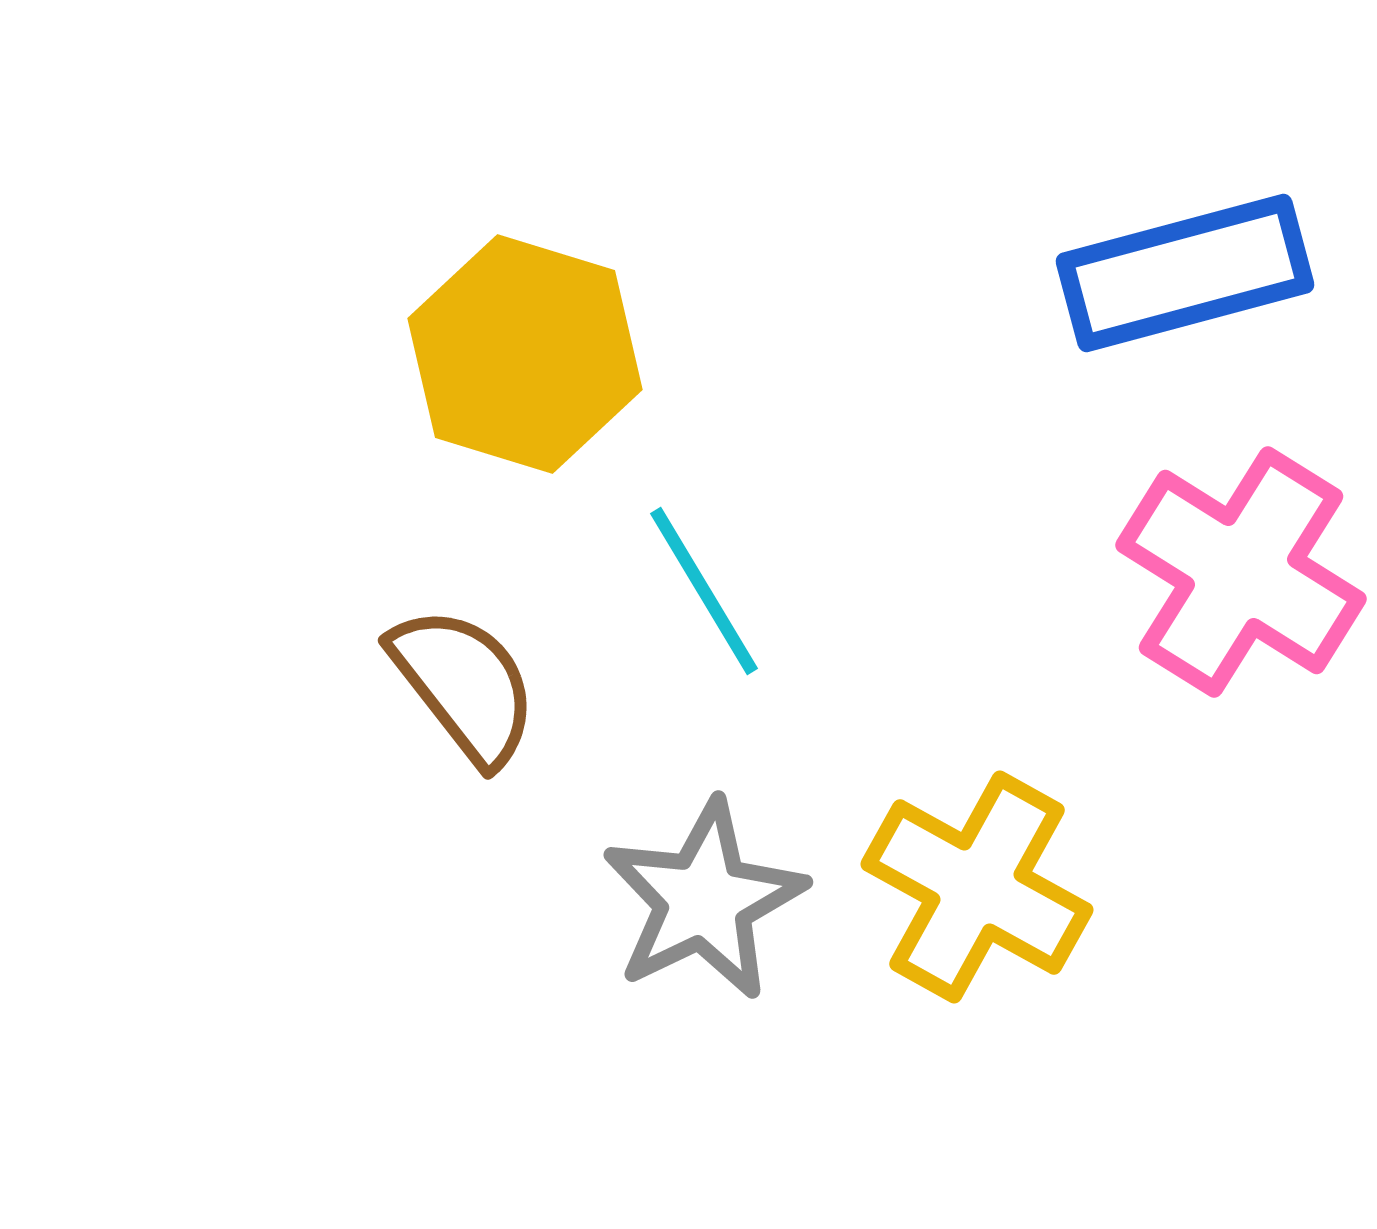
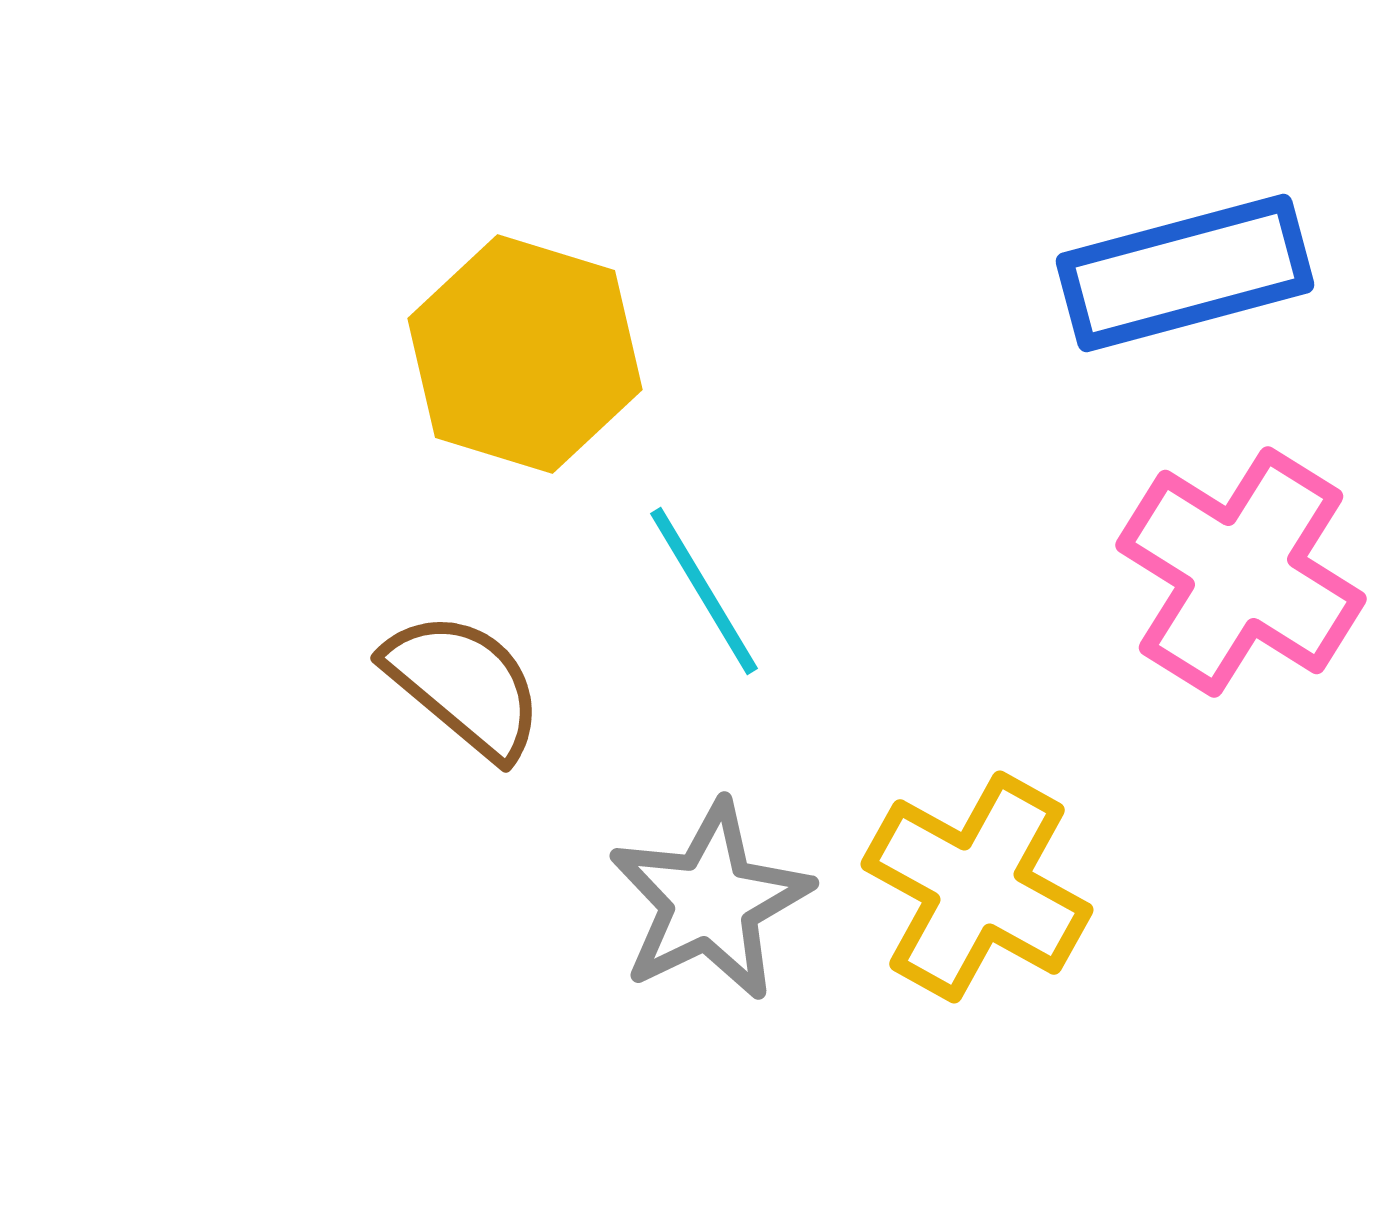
brown semicircle: rotated 12 degrees counterclockwise
gray star: moved 6 px right, 1 px down
